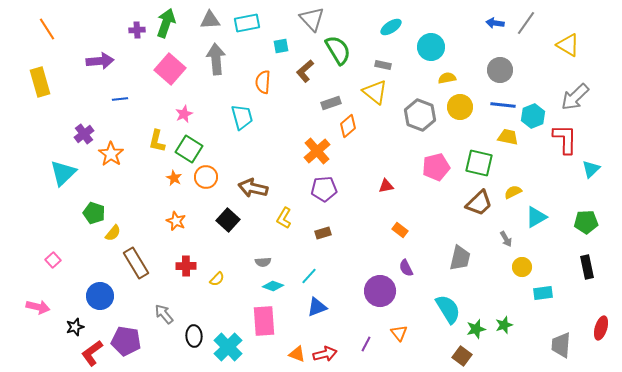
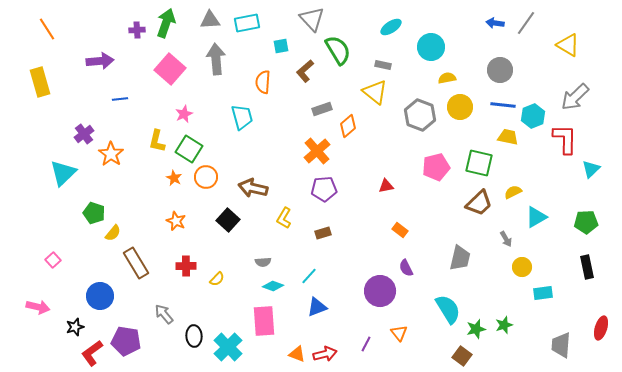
gray rectangle at (331, 103): moved 9 px left, 6 px down
